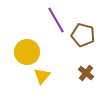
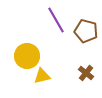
brown pentagon: moved 3 px right, 4 px up
yellow circle: moved 4 px down
yellow triangle: rotated 36 degrees clockwise
